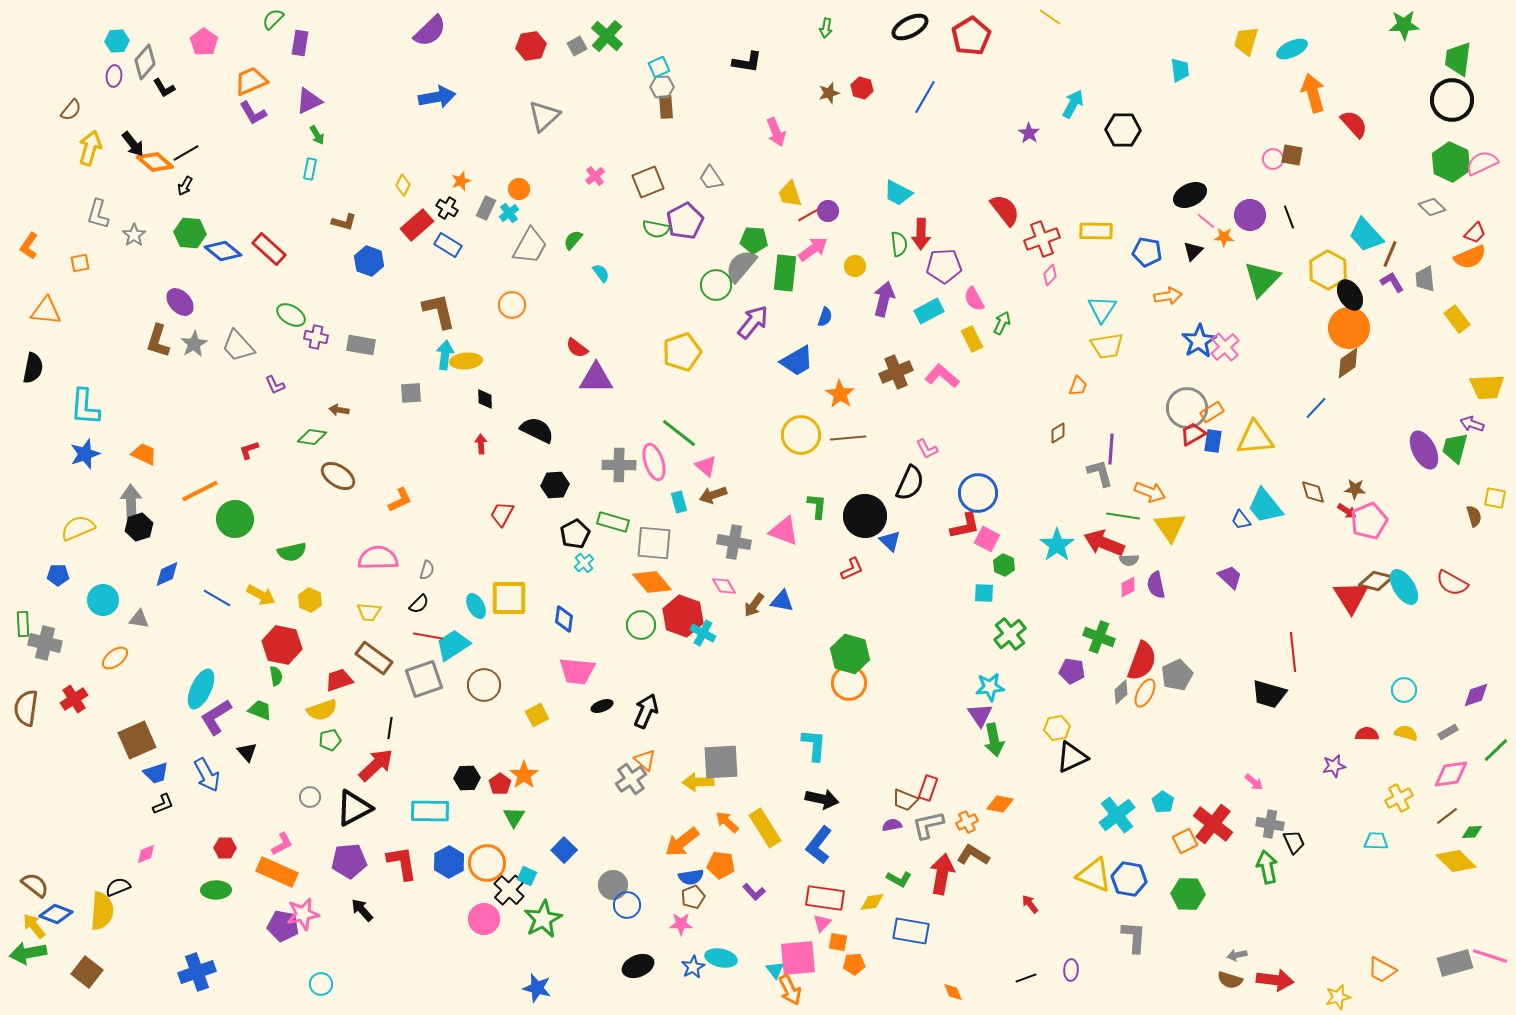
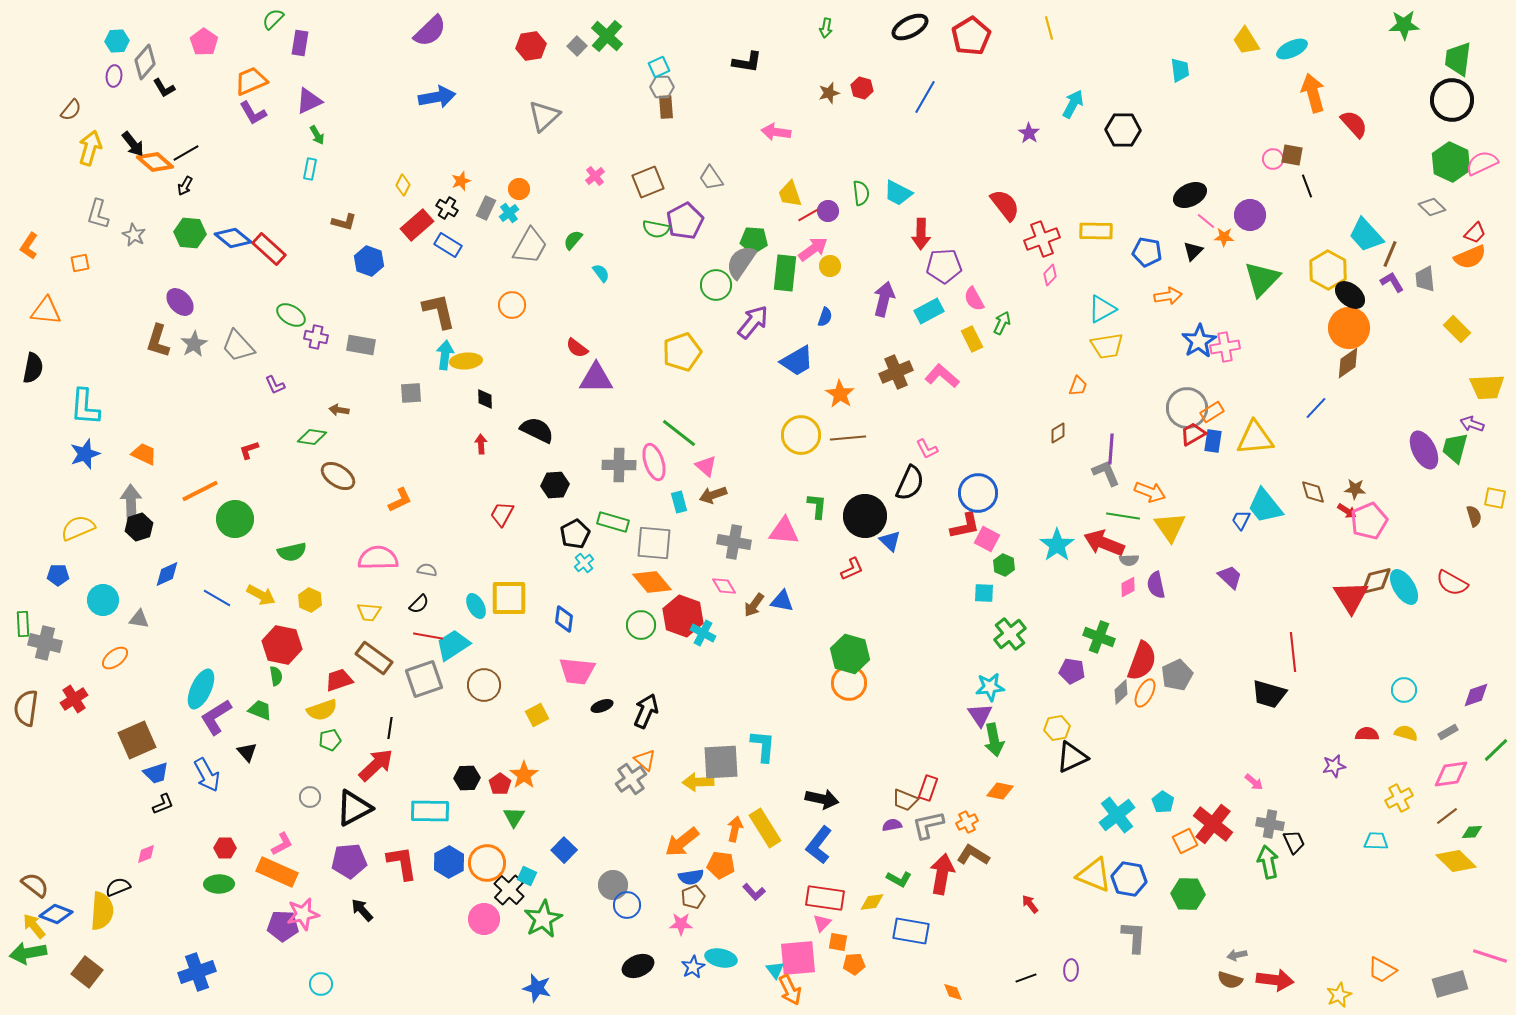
yellow line at (1050, 17): moved 1 px left, 11 px down; rotated 40 degrees clockwise
yellow trapezoid at (1246, 41): rotated 48 degrees counterclockwise
gray square at (577, 46): rotated 18 degrees counterclockwise
pink arrow at (776, 132): rotated 120 degrees clockwise
red semicircle at (1005, 210): moved 5 px up
black line at (1289, 217): moved 18 px right, 31 px up
gray star at (134, 235): rotated 10 degrees counterclockwise
green semicircle at (899, 244): moved 38 px left, 51 px up
blue diamond at (223, 251): moved 10 px right, 13 px up
gray semicircle at (741, 266): moved 4 px up; rotated 6 degrees counterclockwise
yellow circle at (855, 266): moved 25 px left
black ellipse at (1350, 295): rotated 20 degrees counterclockwise
cyan triangle at (1102, 309): rotated 28 degrees clockwise
yellow rectangle at (1457, 319): moved 10 px down; rotated 8 degrees counterclockwise
pink cross at (1225, 347): rotated 32 degrees clockwise
gray L-shape at (1100, 473): moved 6 px right; rotated 8 degrees counterclockwise
blue trapezoid at (1241, 520): rotated 65 degrees clockwise
pink triangle at (784, 531): rotated 16 degrees counterclockwise
gray semicircle at (427, 570): rotated 96 degrees counterclockwise
brown diamond at (1376, 581): rotated 28 degrees counterclockwise
cyan L-shape at (814, 745): moved 51 px left, 1 px down
orange diamond at (1000, 804): moved 13 px up
orange arrow at (727, 822): moved 8 px right, 7 px down; rotated 60 degrees clockwise
green arrow at (1267, 867): moved 1 px right, 5 px up
green ellipse at (216, 890): moved 3 px right, 6 px up
purple pentagon at (283, 926): rotated 8 degrees counterclockwise
gray rectangle at (1455, 963): moved 5 px left, 21 px down
yellow star at (1338, 997): moved 1 px right, 2 px up; rotated 10 degrees counterclockwise
